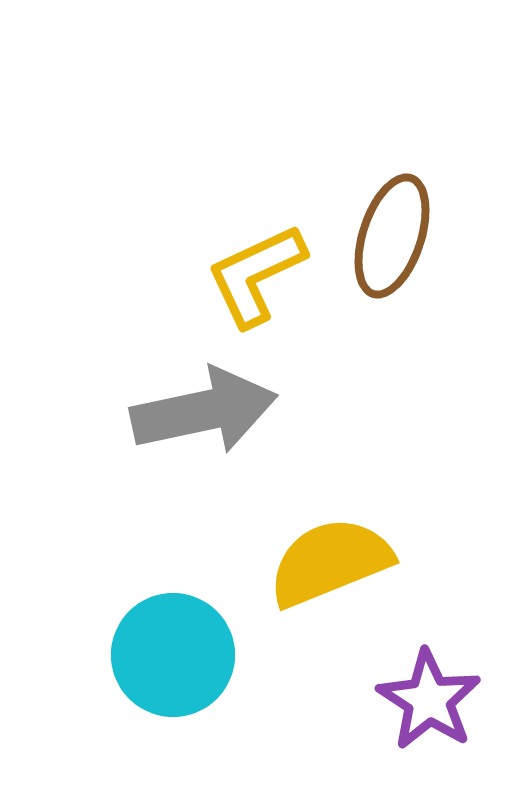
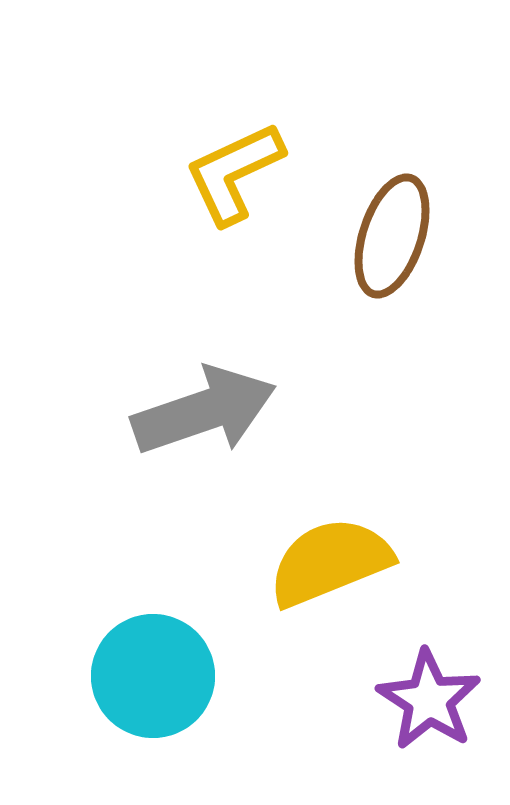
yellow L-shape: moved 22 px left, 102 px up
gray arrow: rotated 7 degrees counterclockwise
cyan circle: moved 20 px left, 21 px down
